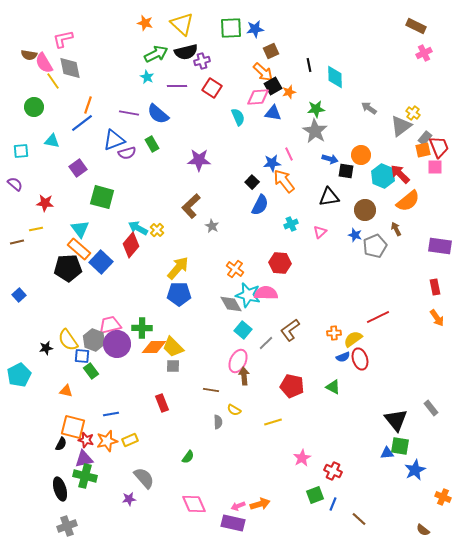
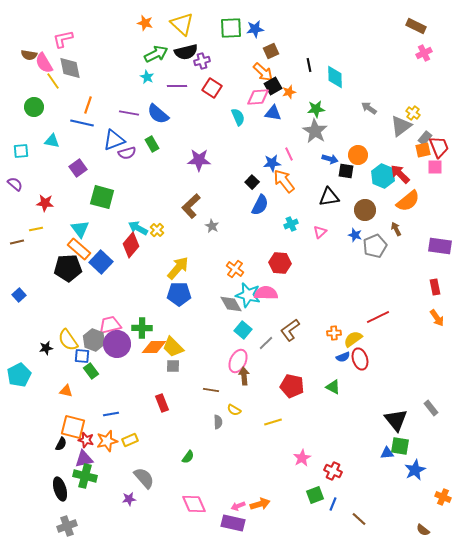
blue line at (82, 123): rotated 50 degrees clockwise
orange circle at (361, 155): moved 3 px left
